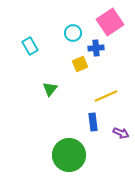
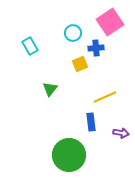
yellow line: moved 1 px left, 1 px down
blue rectangle: moved 2 px left
purple arrow: rotated 14 degrees counterclockwise
